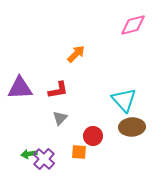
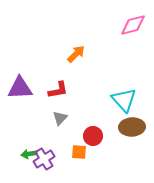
purple cross: rotated 15 degrees clockwise
